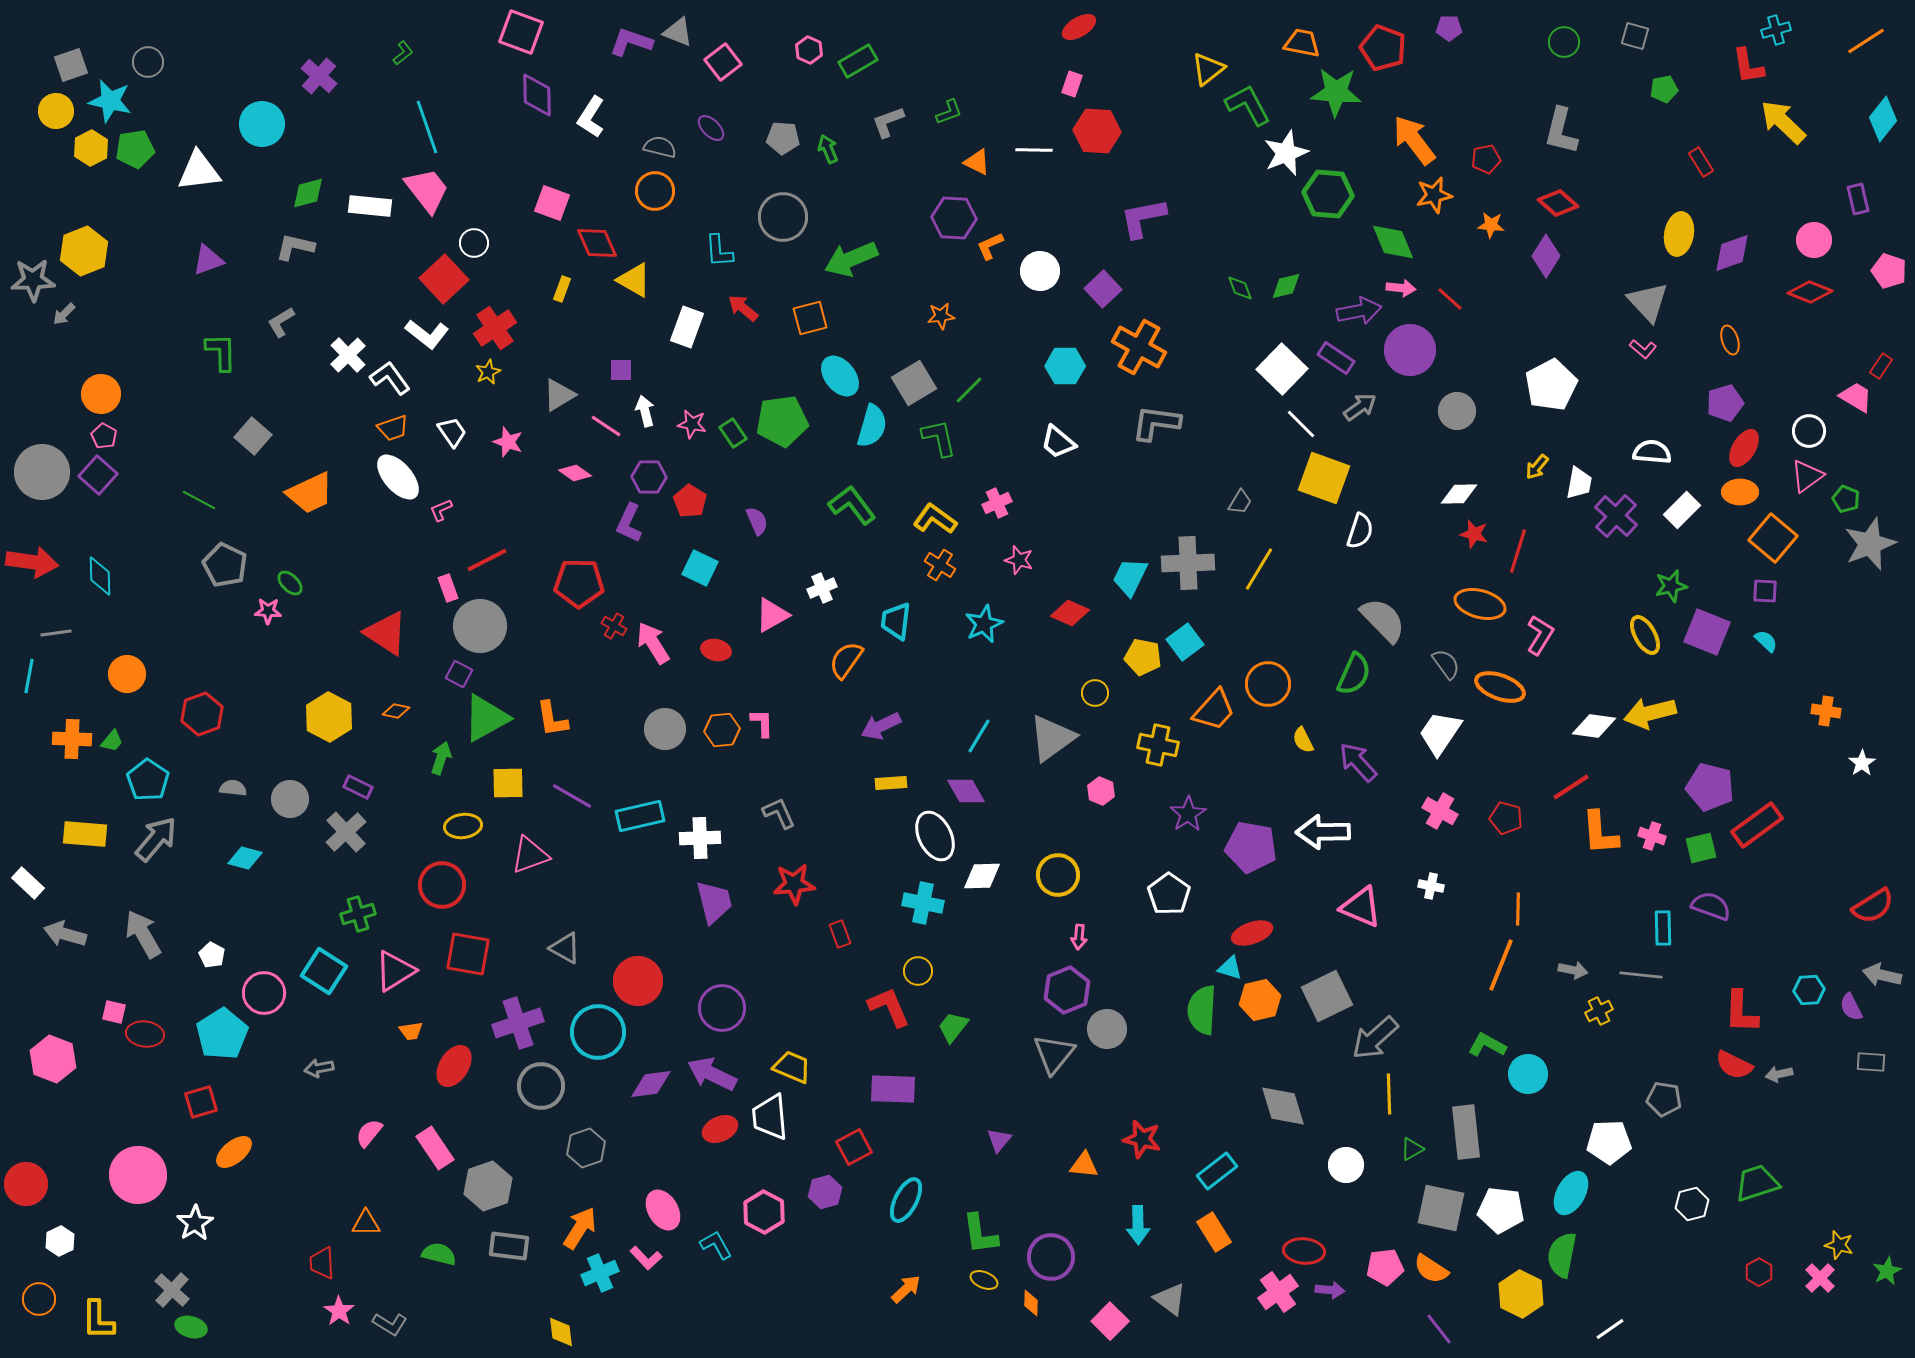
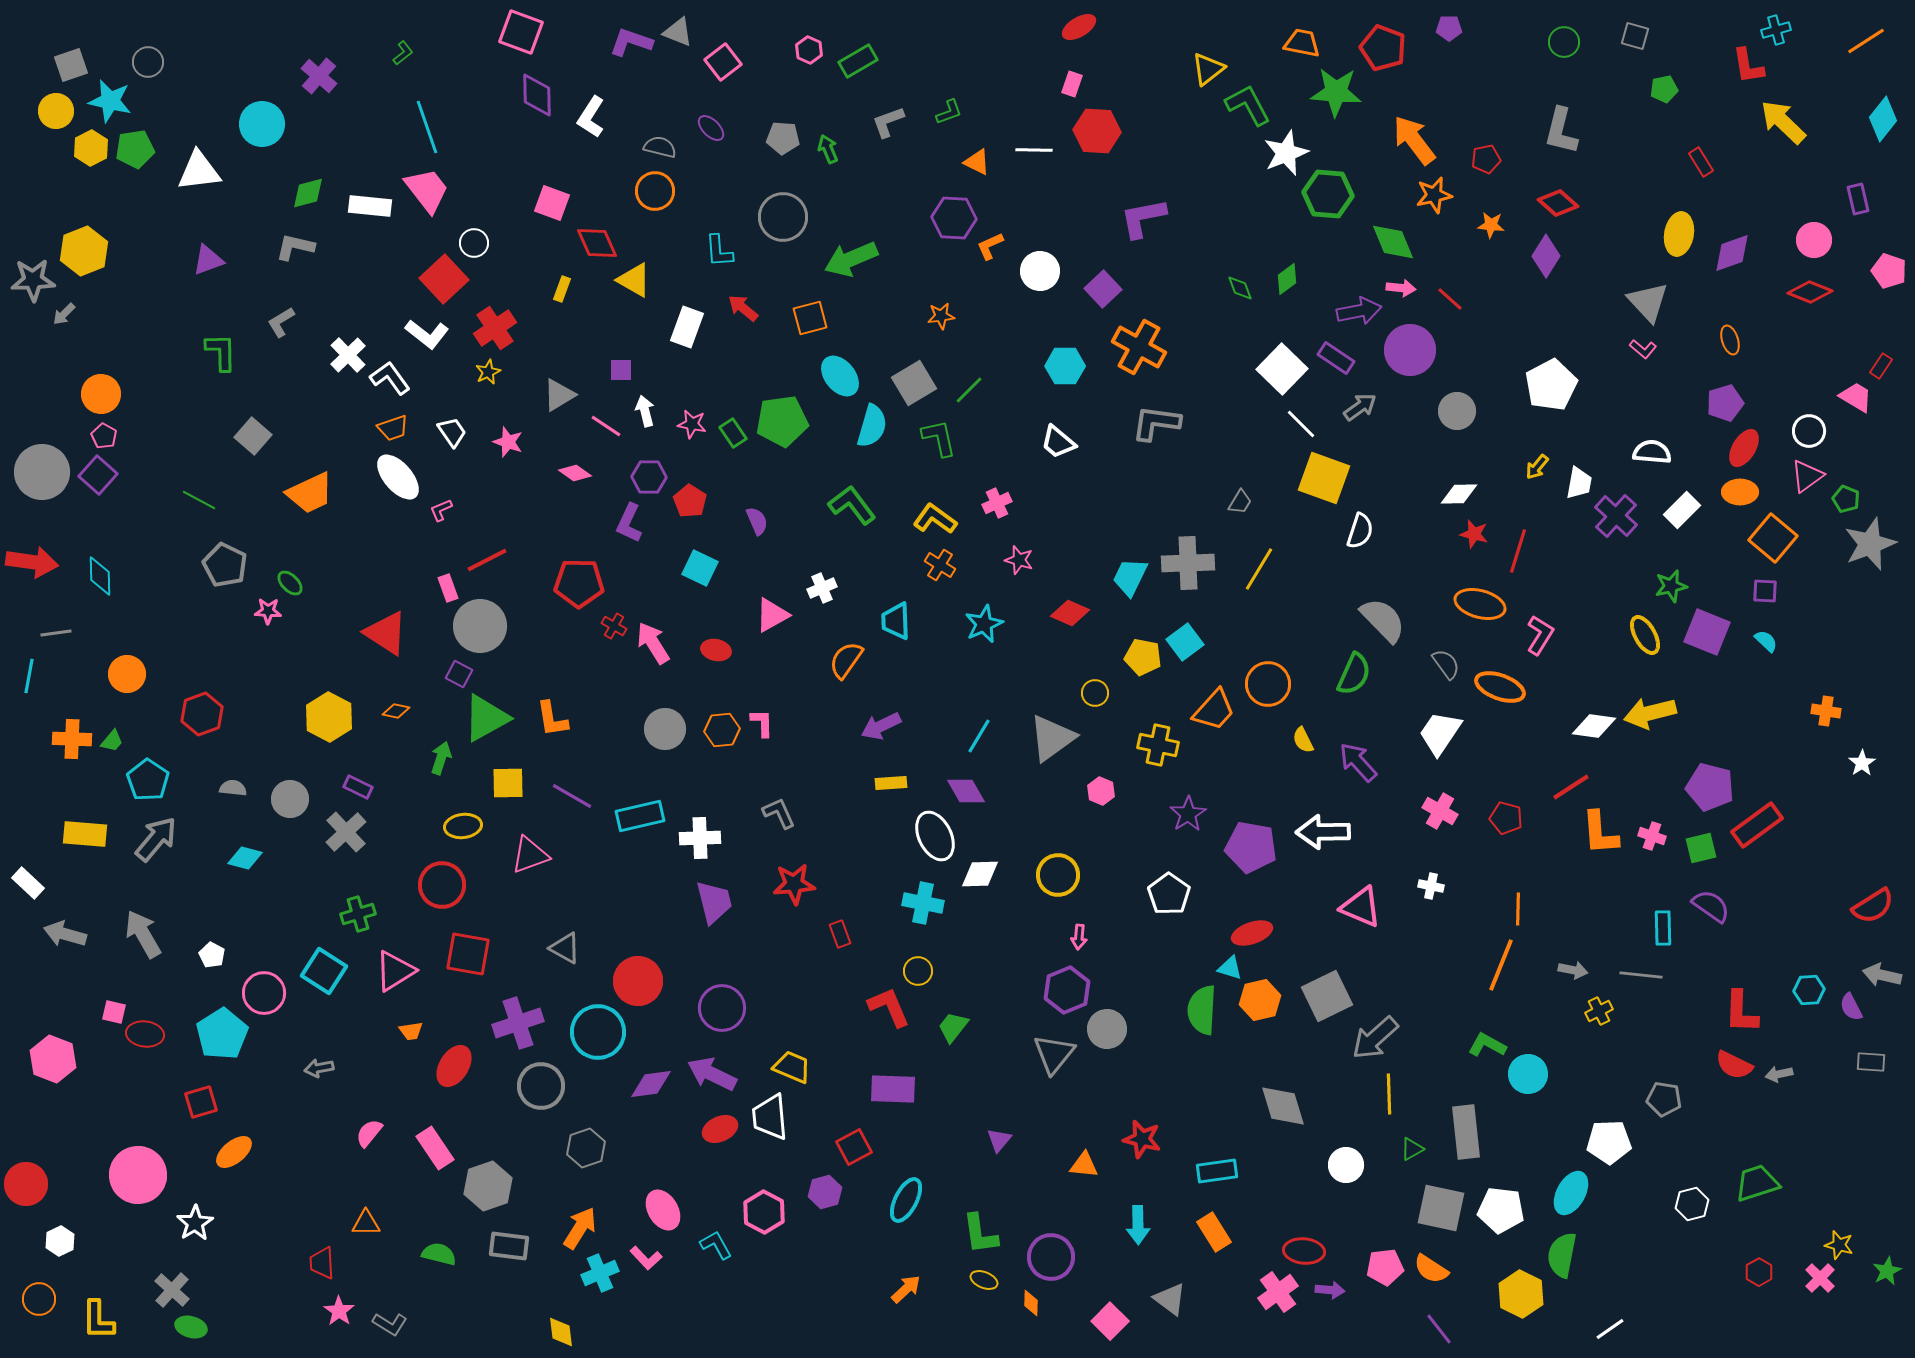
green diamond at (1286, 286): moved 1 px right, 7 px up; rotated 24 degrees counterclockwise
cyan trapezoid at (896, 621): rotated 9 degrees counterclockwise
white diamond at (982, 876): moved 2 px left, 2 px up
purple semicircle at (1711, 906): rotated 15 degrees clockwise
cyan rectangle at (1217, 1171): rotated 30 degrees clockwise
